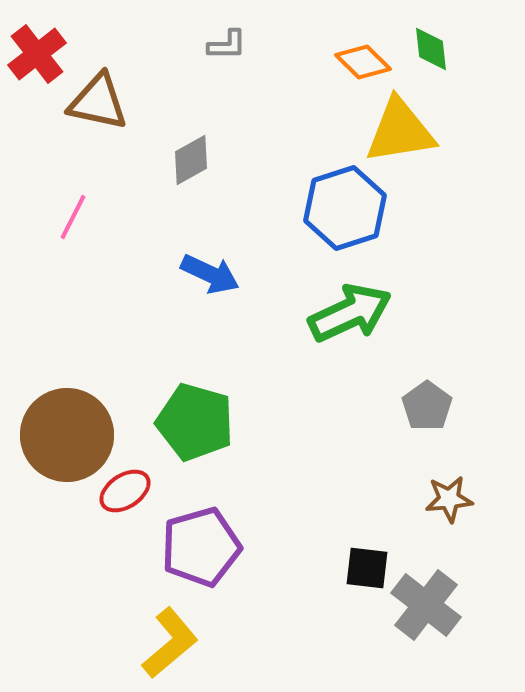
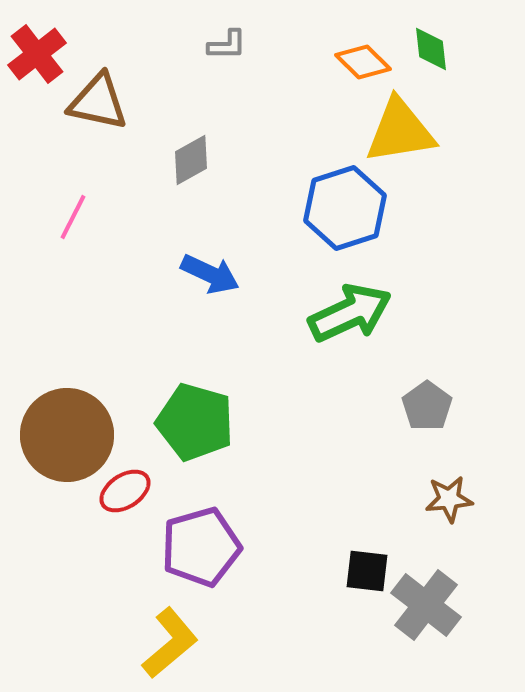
black square: moved 3 px down
